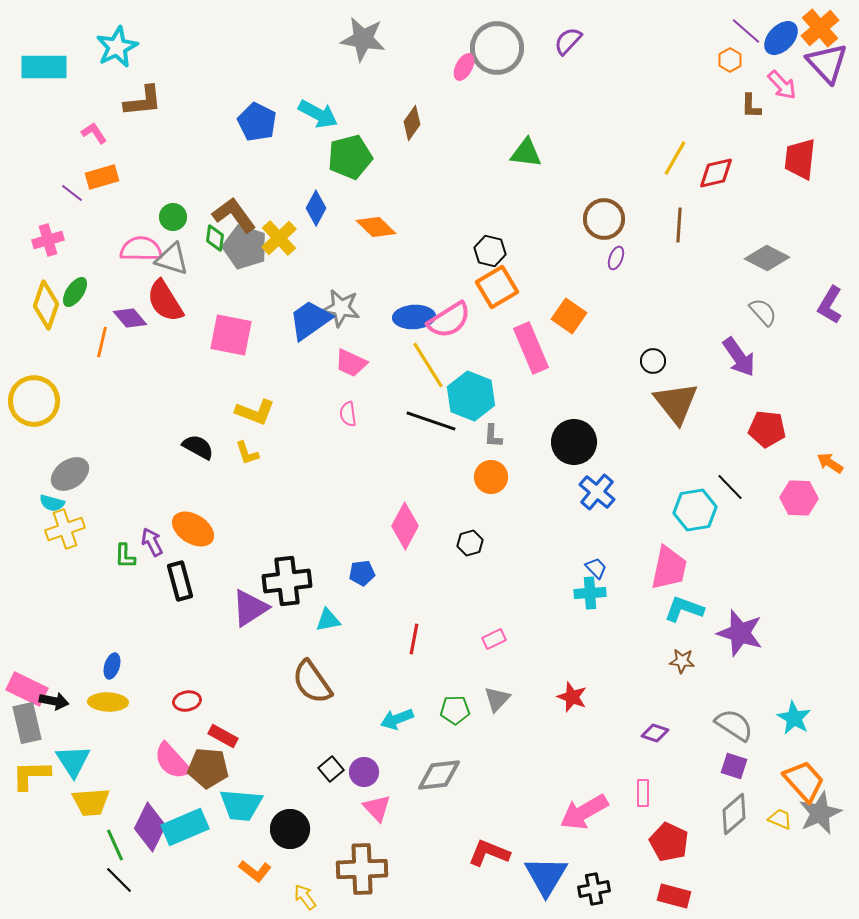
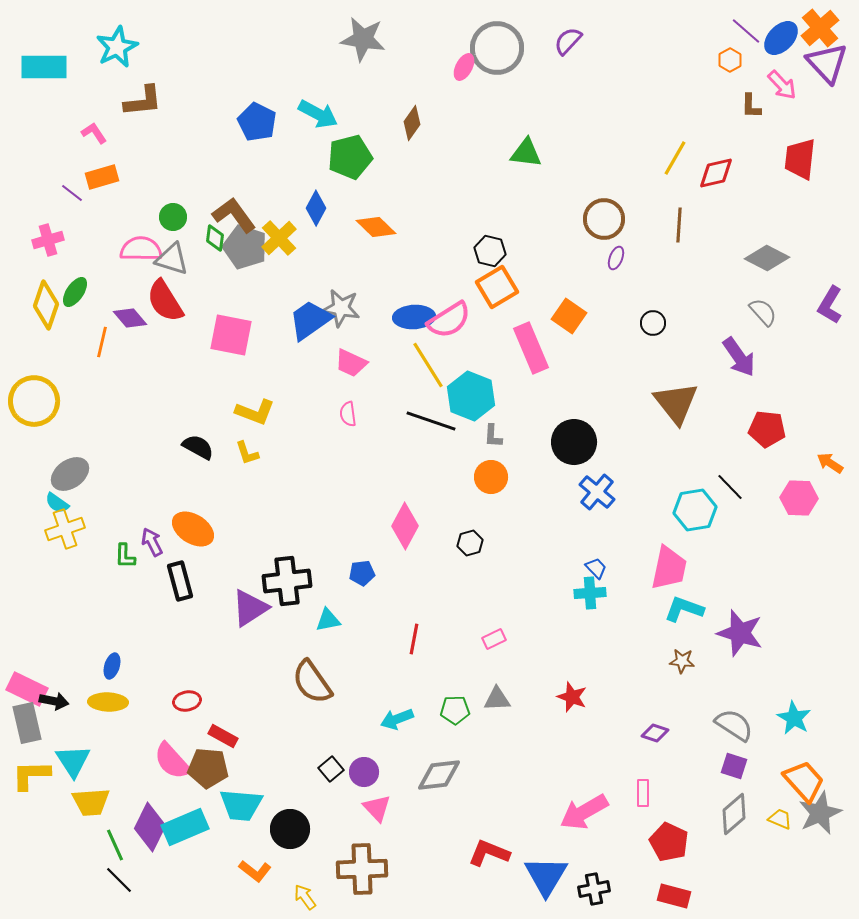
black circle at (653, 361): moved 38 px up
cyan semicircle at (52, 503): moved 5 px right; rotated 20 degrees clockwise
gray triangle at (497, 699): rotated 44 degrees clockwise
